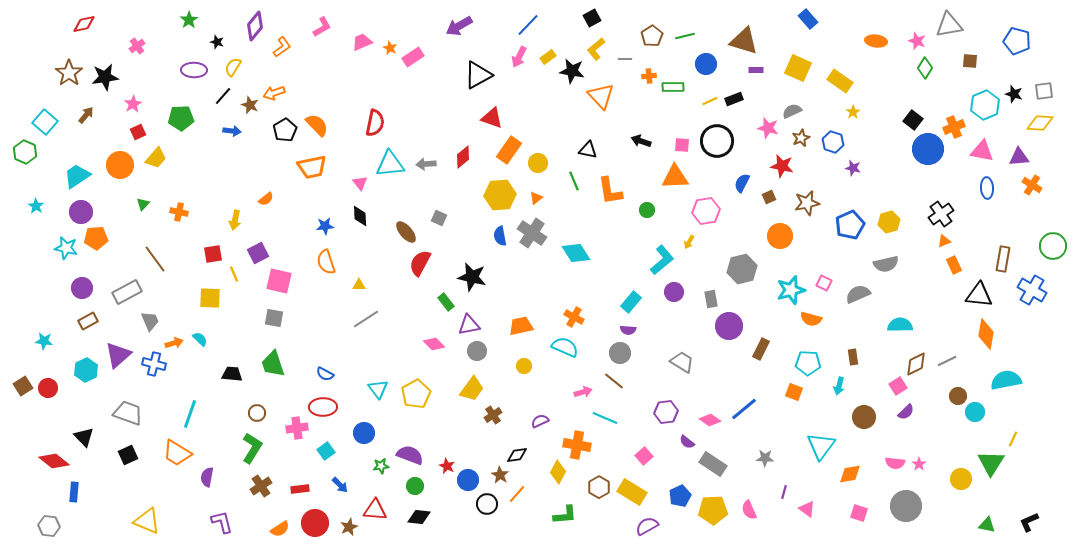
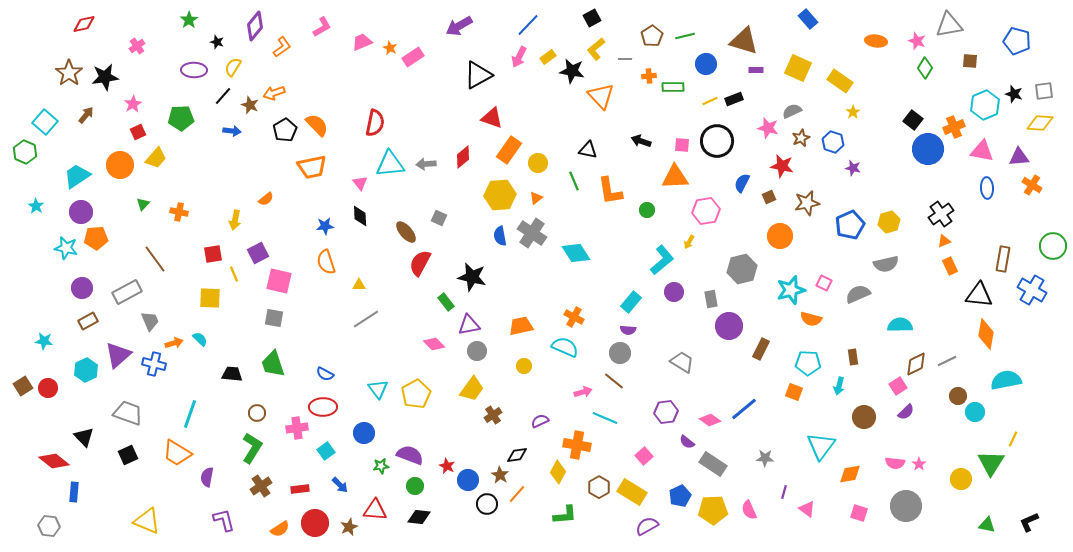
orange rectangle at (954, 265): moved 4 px left, 1 px down
purple L-shape at (222, 522): moved 2 px right, 2 px up
